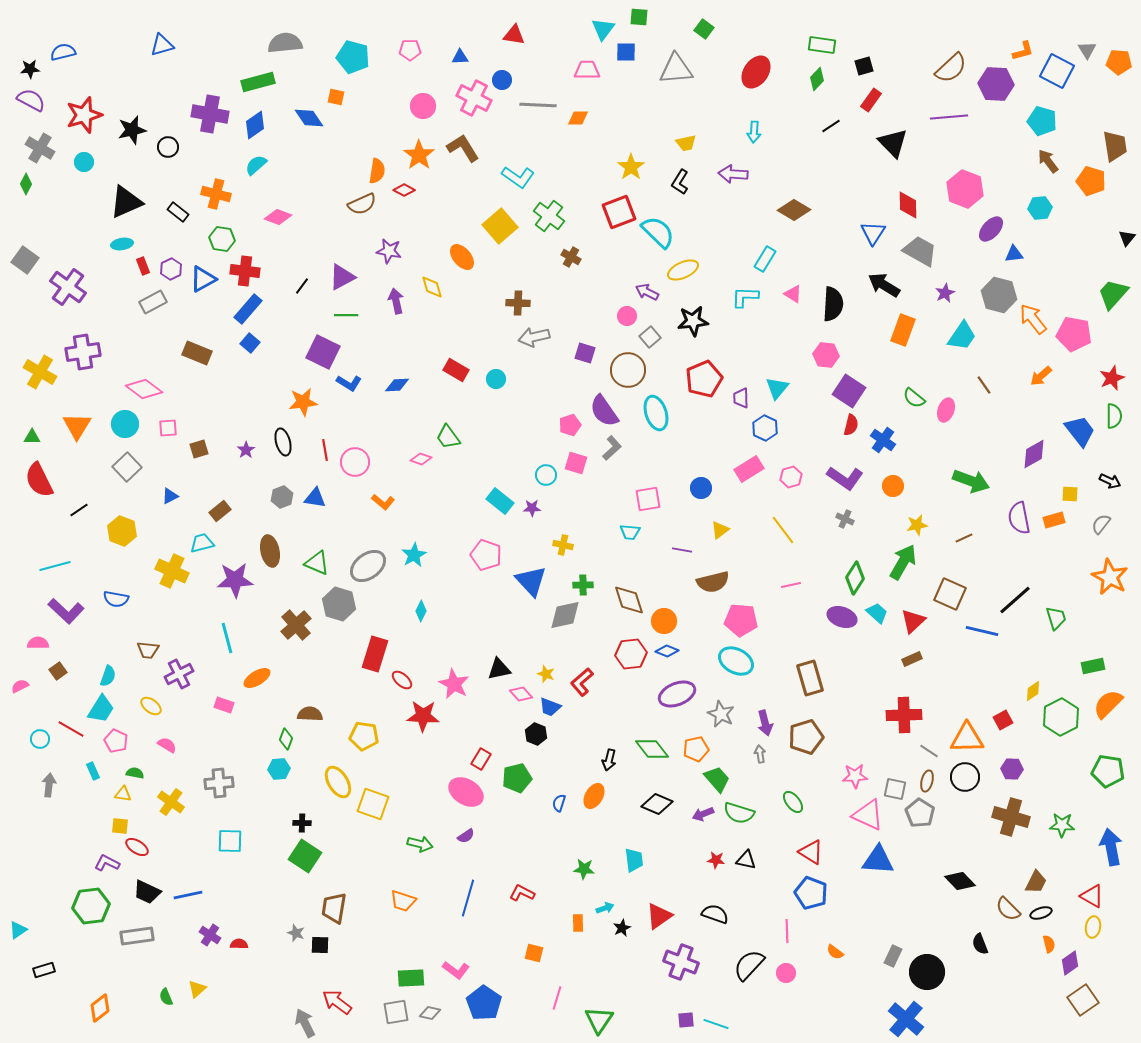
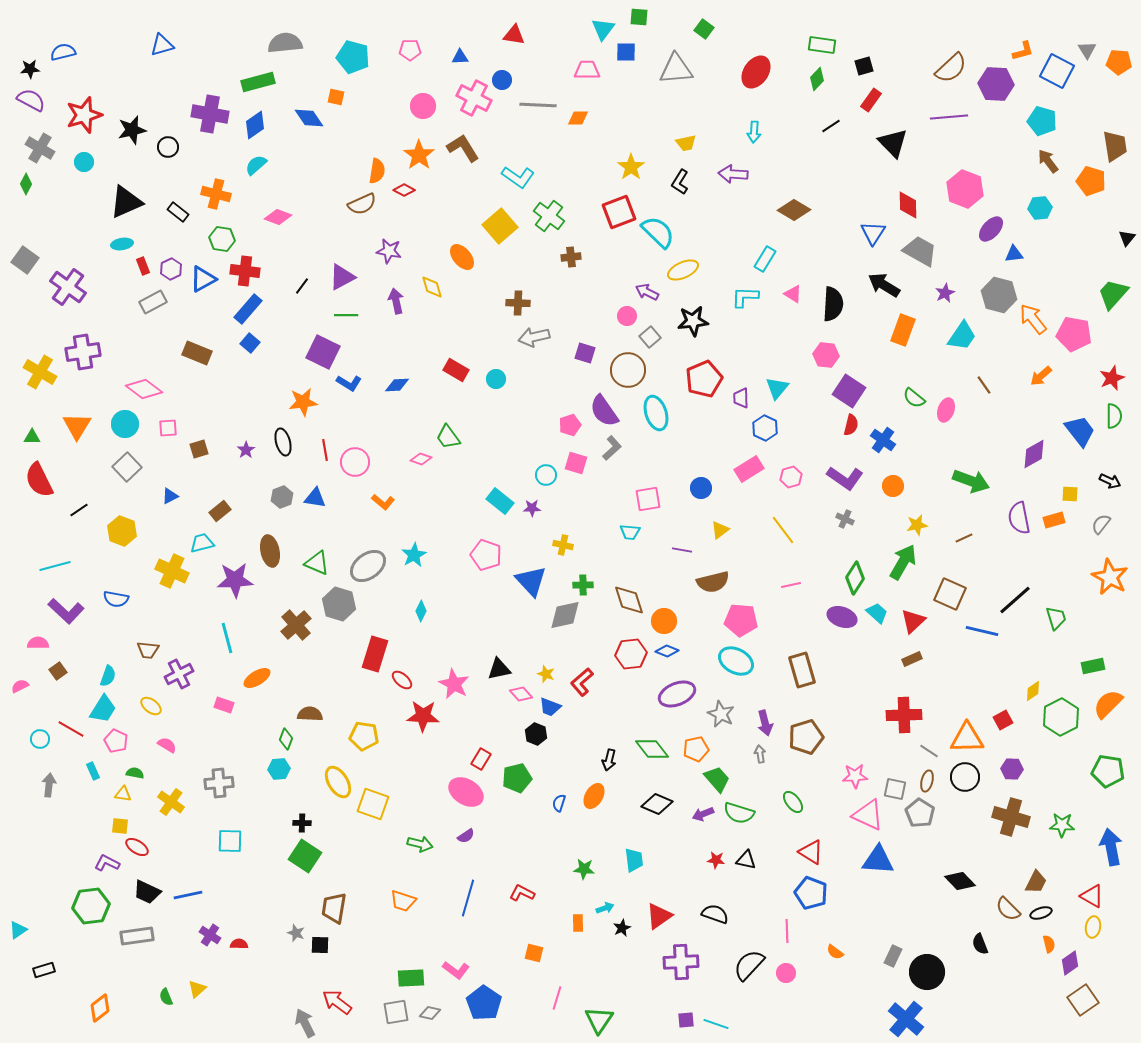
brown cross at (571, 257): rotated 36 degrees counterclockwise
brown rectangle at (810, 678): moved 8 px left, 8 px up
cyan trapezoid at (101, 709): moved 2 px right
purple cross at (681, 962): rotated 24 degrees counterclockwise
